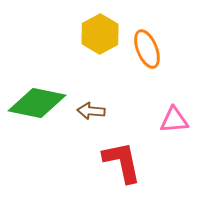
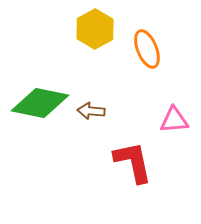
yellow hexagon: moved 5 px left, 5 px up
green diamond: moved 3 px right
red L-shape: moved 11 px right
